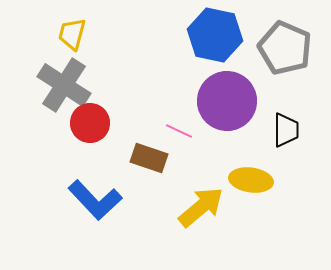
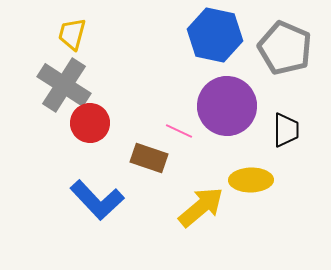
purple circle: moved 5 px down
yellow ellipse: rotated 9 degrees counterclockwise
blue L-shape: moved 2 px right
